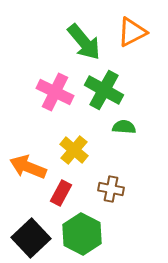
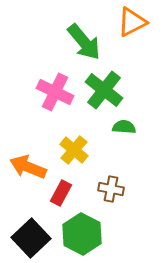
orange triangle: moved 10 px up
green cross: rotated 9 degrees clockwise
